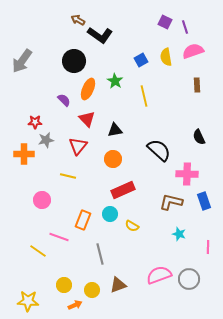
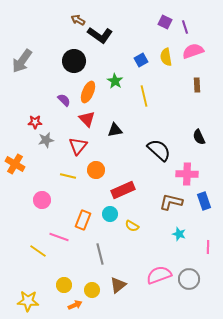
orange ellipse at (88, 89): moved 3 px down
orange cross at (24, 154): moved 9 px left, 10 px down; rotated 30 degrees clockwise
orange circle at (113, 159): moved 17 px left, 11 px down
brown triangle at (118, 285): rotated 18 degrees counterclockwise
